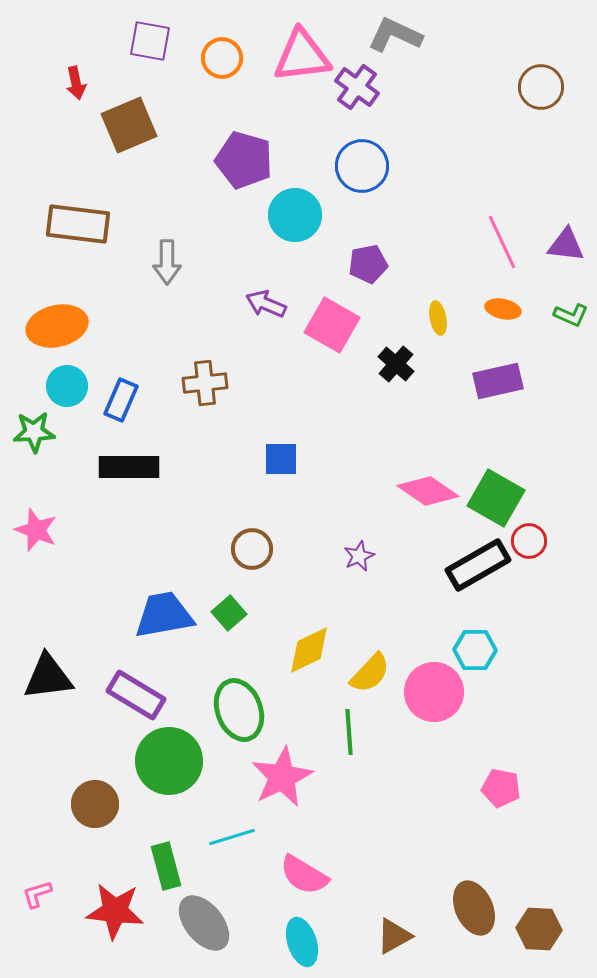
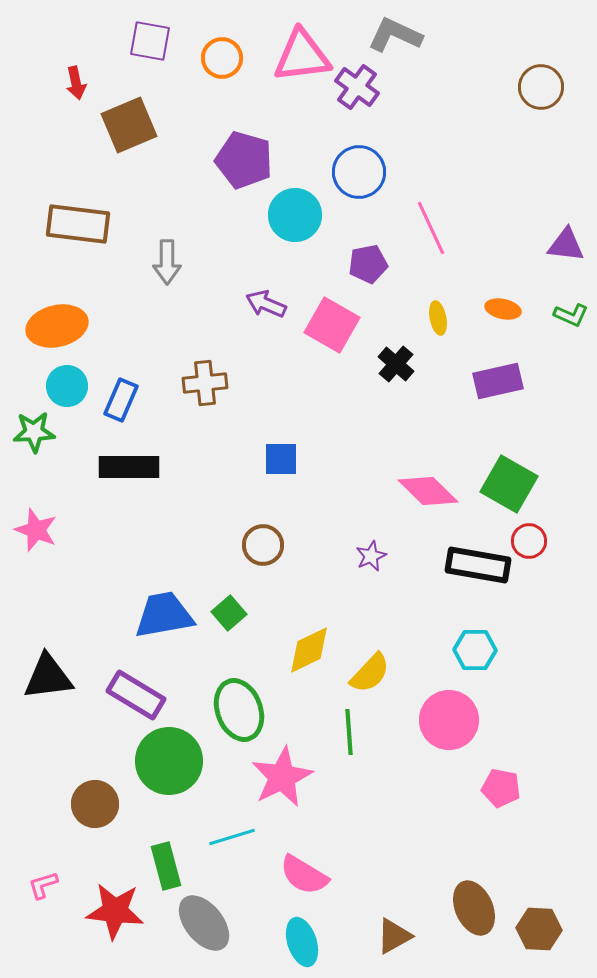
blue circle at (362, 166): moved 3 px left, 6 px down
pink line at (502, 242): moved 71 px left, 14 px up
pink diamond at (428, 491): rotated 10 degrees clockwise
green square at (496, 498): moved 13 px right, 14 px up
brown circle at (252, 549): moved 11 px right, 4 px up
purple star at (359, 556): moved 12 px right
black rectangle at (478, 565): rotated 40 degrees clockwise
pink circle at (434, 692): moved 15 px right, 28 px down
pink L-shape at (37, 894): moved 6 px right, 9 px up
